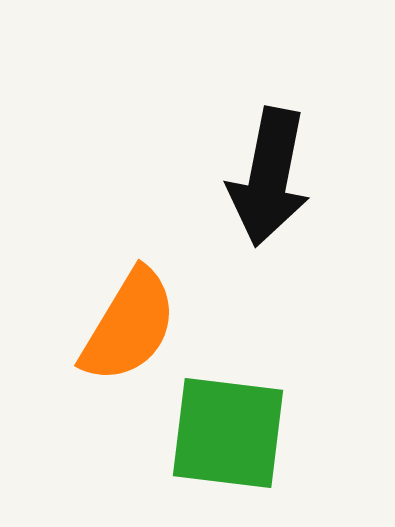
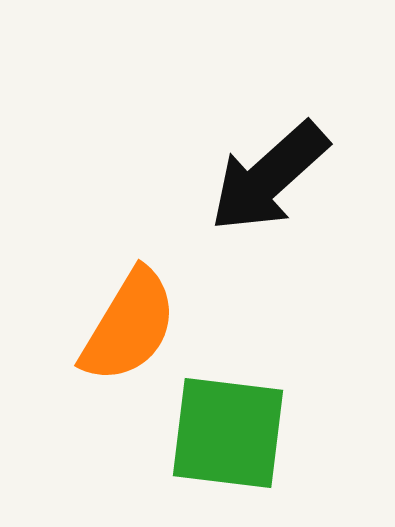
black arrow: rotated 37 degrees clockwise
